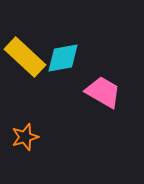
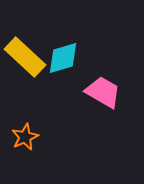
cyan diamond: rotated 6 degrees counterclockwise
orange star: rotated 8 degrees counterclockwise
